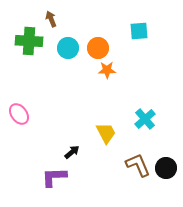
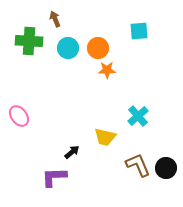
brown arrow: moved 4 px right
pink ellipse: moved 2 px down
cyan cross: moved 7 px left, 3 px up
yellow trapezoid: moved 1 px left, 4 px down; rotated 130 degrees clockwise
